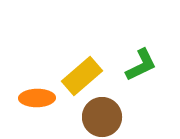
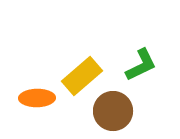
brown circle: moved 11 px right, 6 px up
